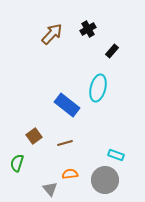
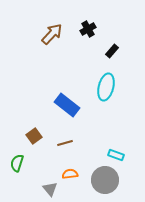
cyan ellipse: moved 8 px right, 1 px up
